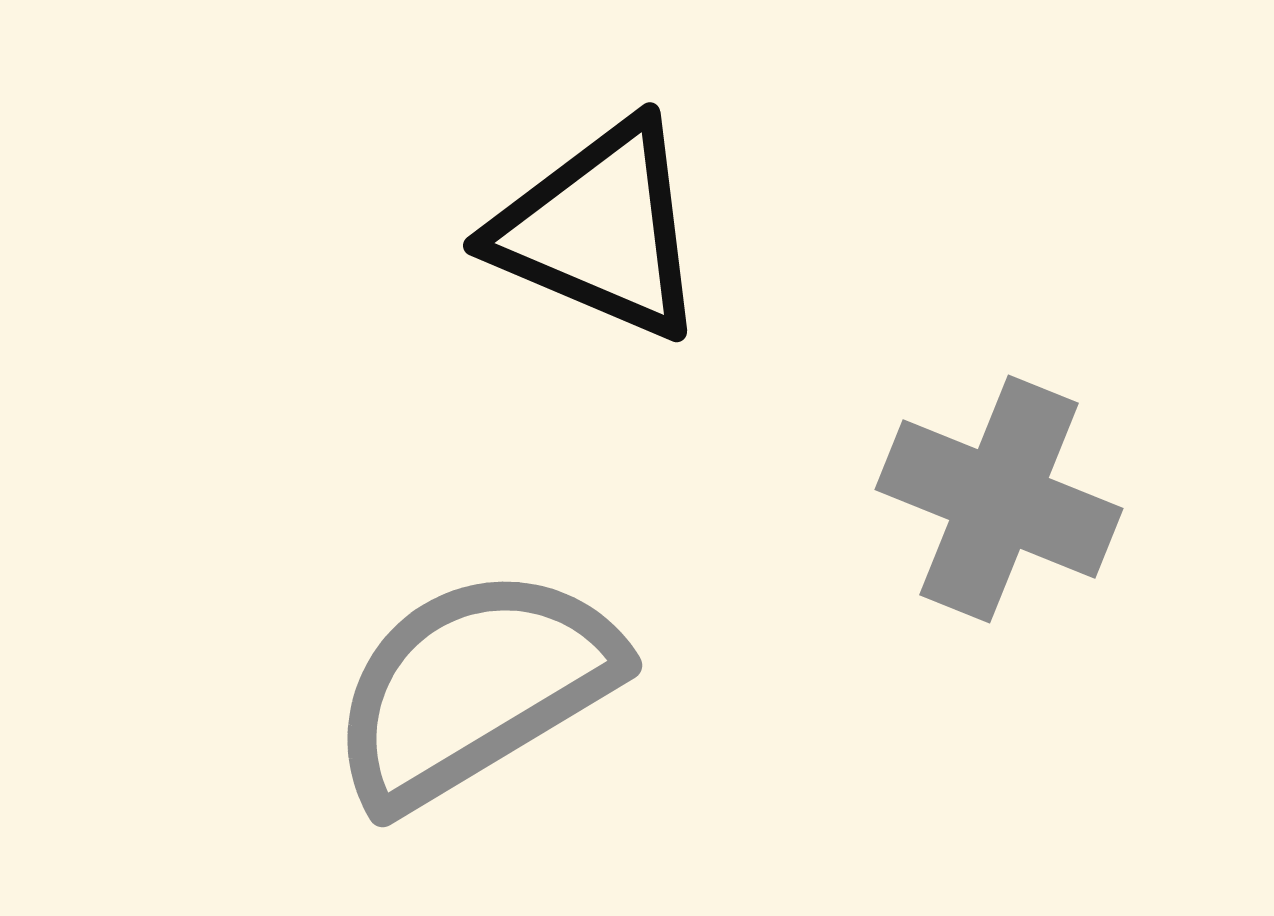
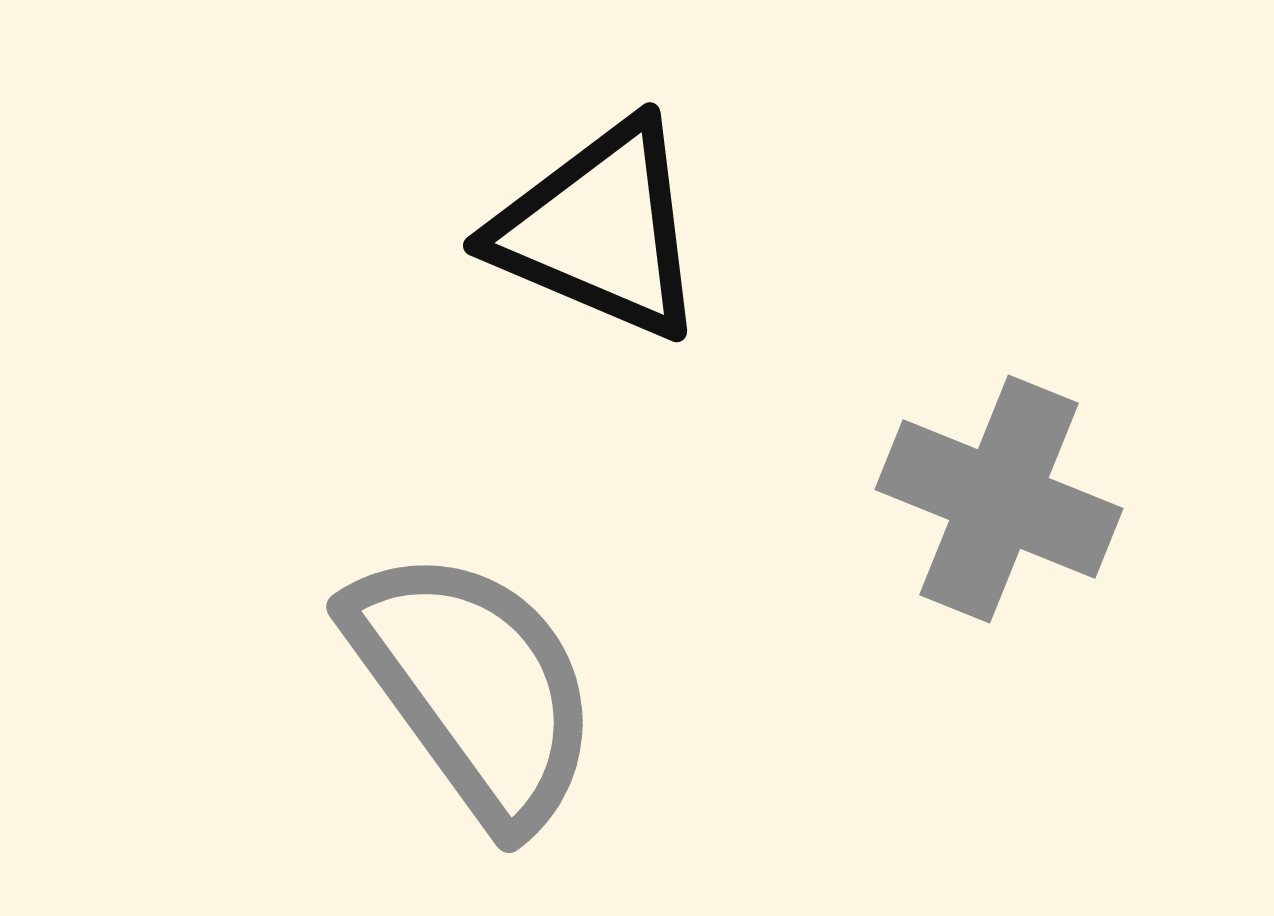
gray semicircle: rotated 85 degrees clockwise
